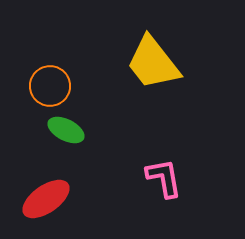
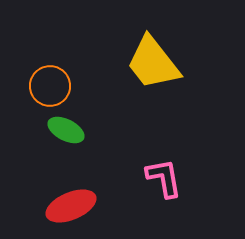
red ellipse: moved 25 px right, 7 px down; rotated 12 degrees clockwise
